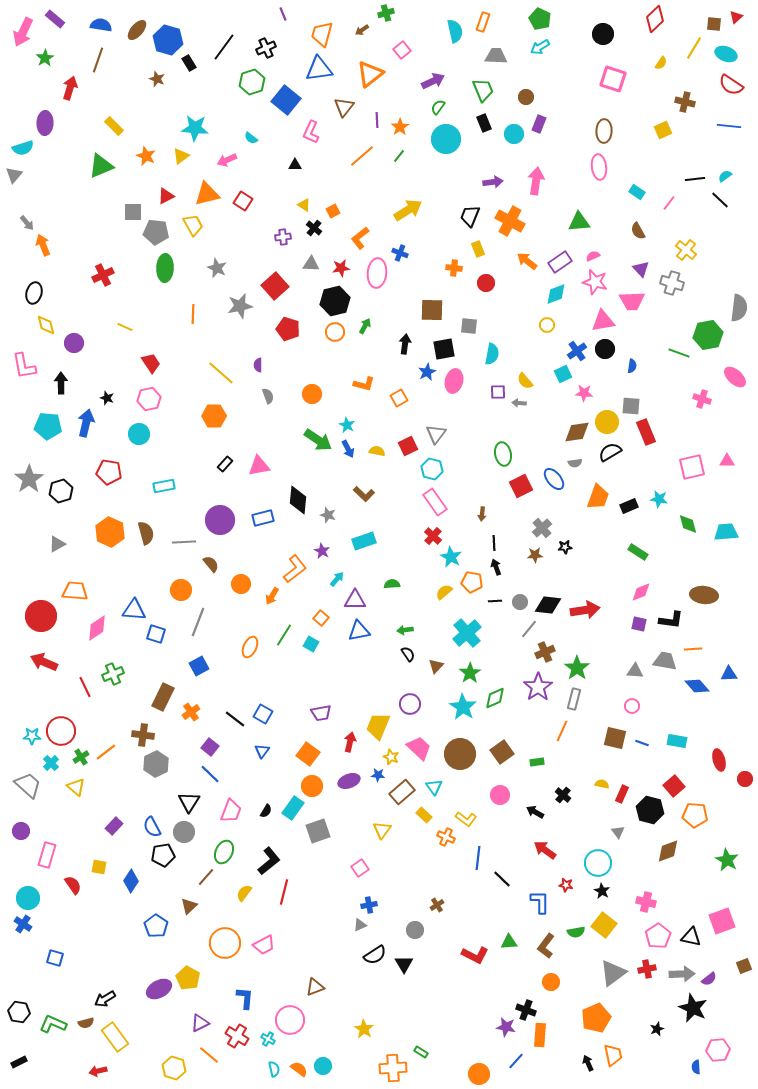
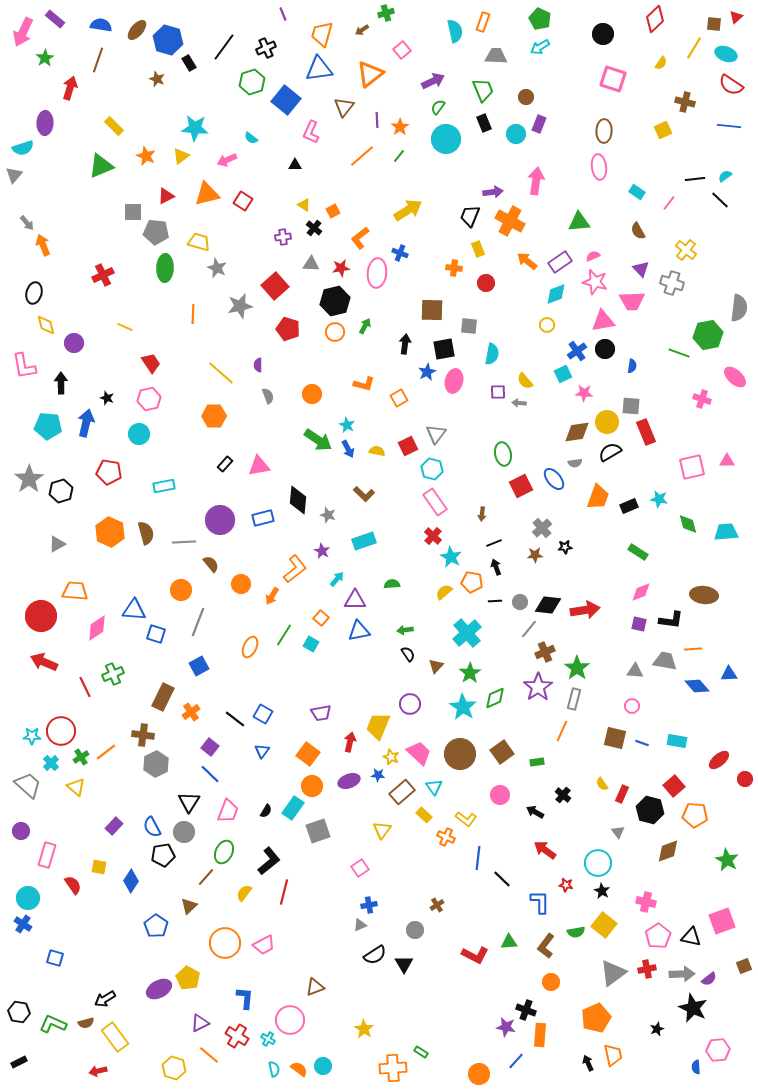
cyan circle at (514, 134): moved 2 px right
purple arrow at (493, 182): moved 10 px down
yellow trapezoid at (193, 225): moved 6 px right, 17 px down; rotated 45 degrees counterclockwise
black line at (494, 543): rotated 70 degrees clockwise
pink trapezoid at (419, 748): moved 5 px down
red ellipse at (719, 760): rotated 65 degrees clockwise
yellow semicircle at (602, 784): rotated 136 degrees counterclockwise
pink trapezoid at (231, 811): moved 3 px left
